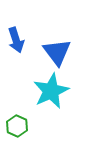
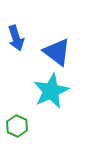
blue arrow: moved 2 px up
blue triangle: rotated 16 degrees counterclockwise
